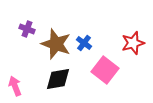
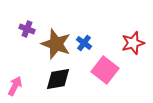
pink arrow: rotated 48 degrees clockwise
